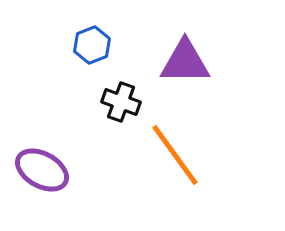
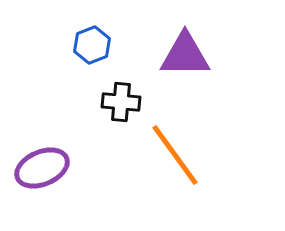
purple triangle: moved 7 px up
black cross: rotated 15 degrees counterclockwise
purple ellipse: moved 2 px up; rotated 52 degrees counterclockwise
